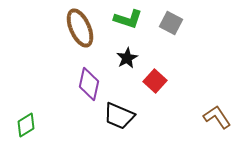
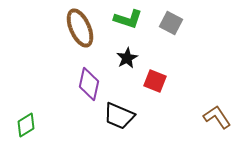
red square: rotated 20 degrees counterclockwise
